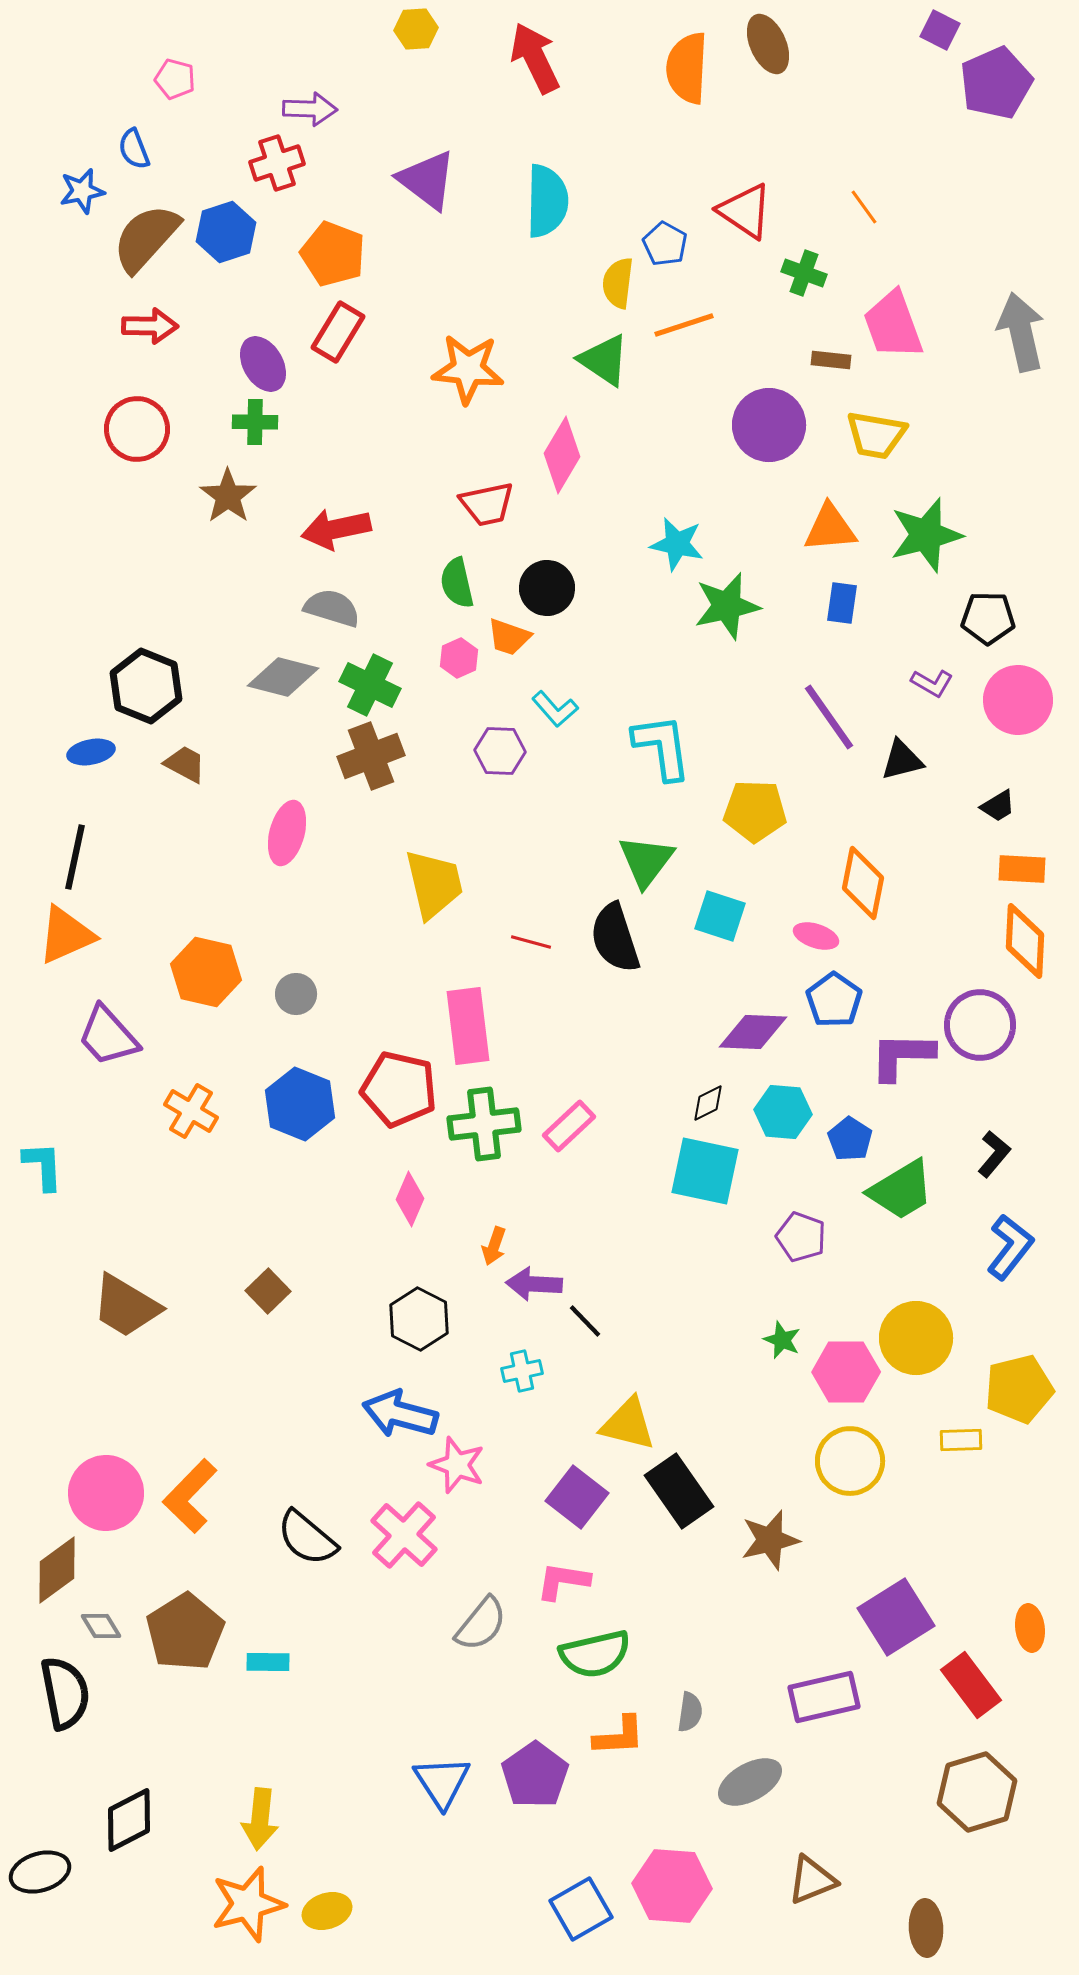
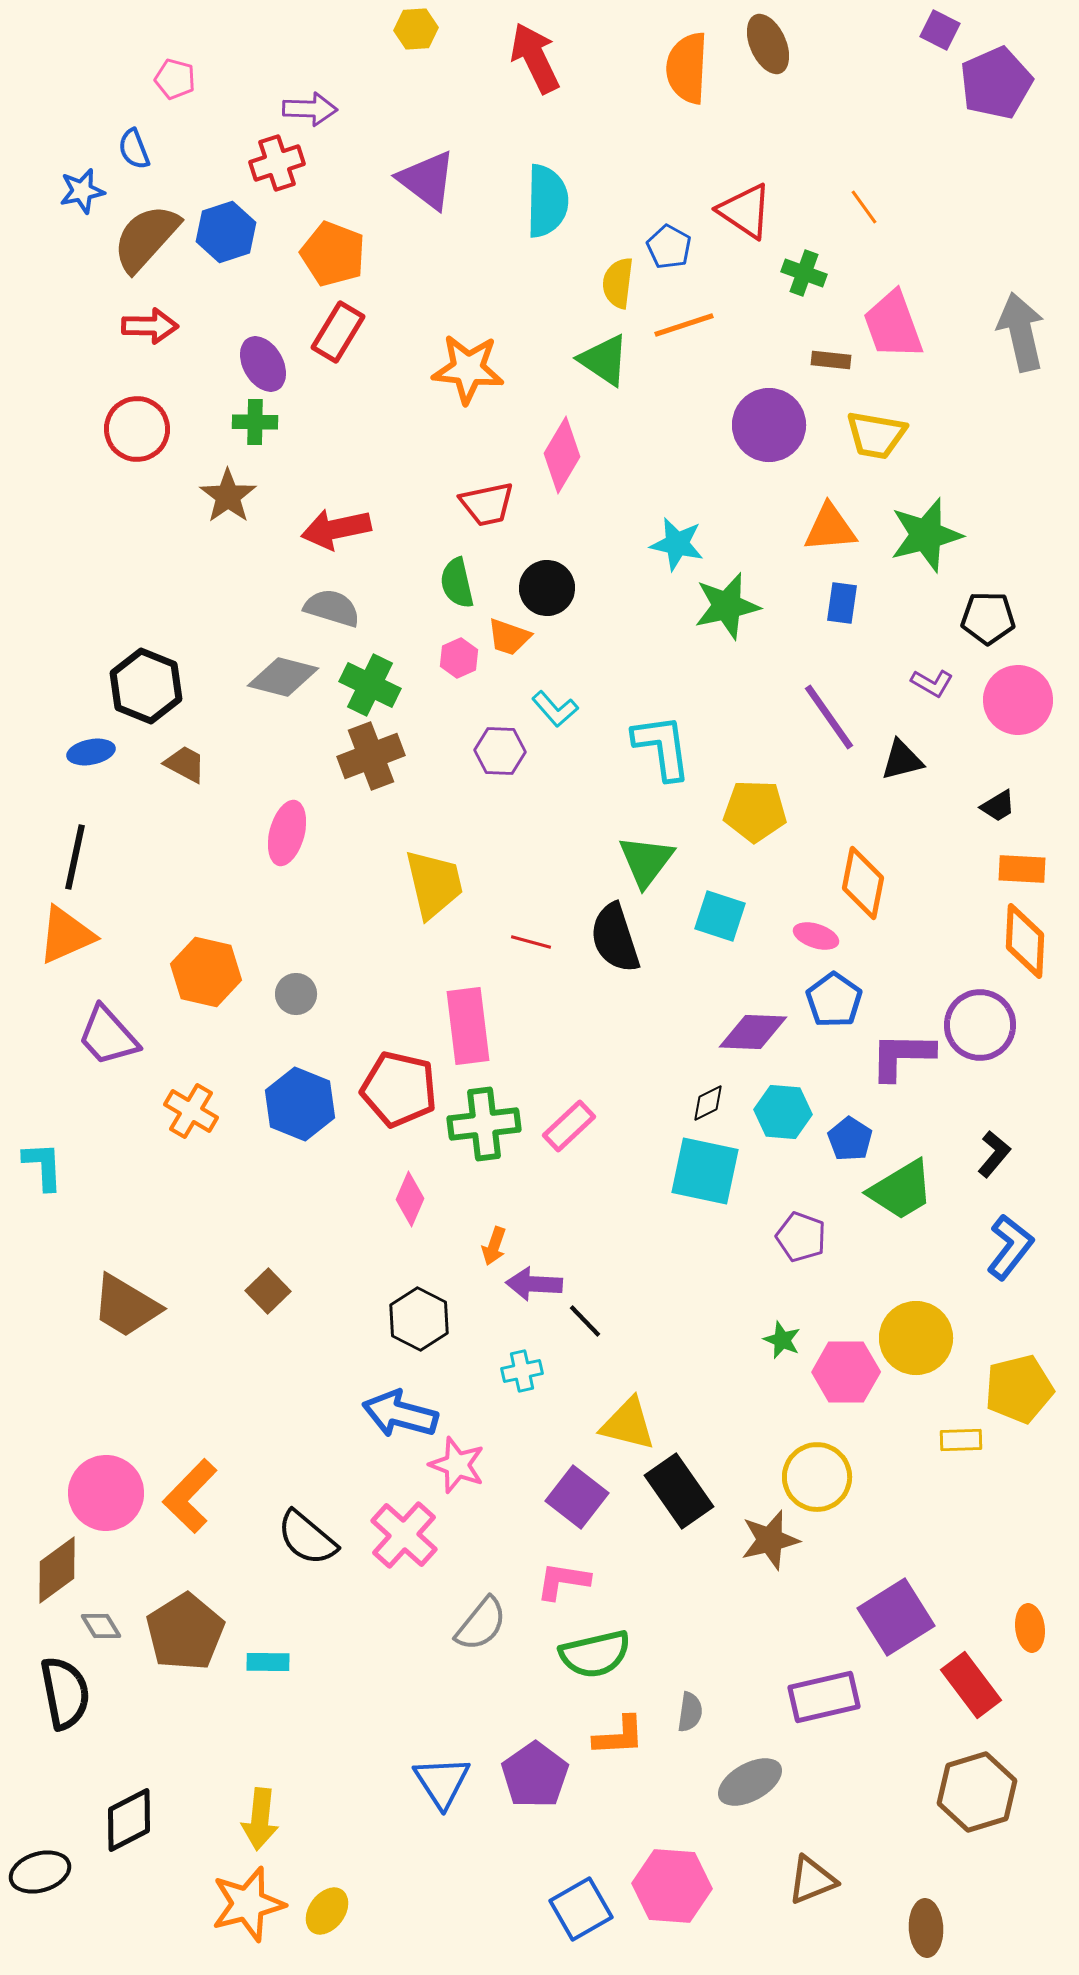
blue pentagon at (665, 244): moved 4 px right, 3 px down
yellow circle at (850, 1461): moved 33 px left, 16 px down
yellow ellipse at (327, 1911): rotated 36 degrees counterclockwise
